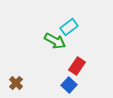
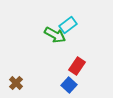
cyan rectangle: moved 1 px left, 2 px up
green arrow: moved 6 px up
